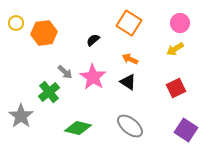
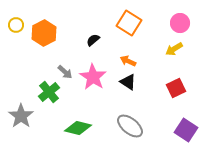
yellow circle: moved 2 px down
orange hexagon: rotated 20 degrees counterclockwise
yellow arrow: moved 1 px left
orange arrow: moved 2 px left, 2 px down
